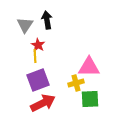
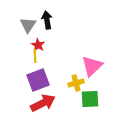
gray triangle: moved 3 px right
pink triangle: moved 3 px right, 1 px up; rotated 45 degrees counterclockwise
